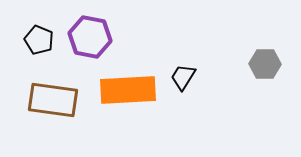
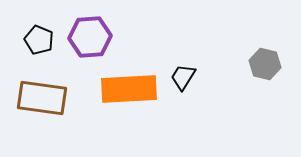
purple hexagon: rotated 15 degrees counterclockwise
gray hexagon: rotated 12 degrees clockwise
orange rectangle: moved 1 px right, 1 px up
brown rectangle: moved 11 px left, 2 px up
